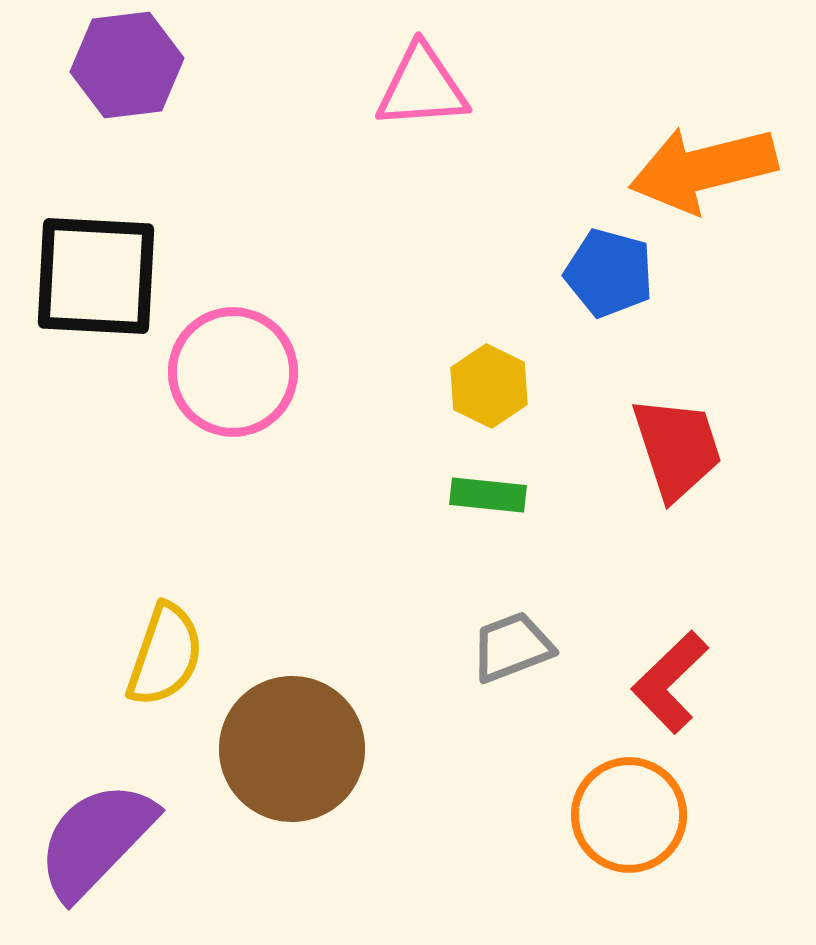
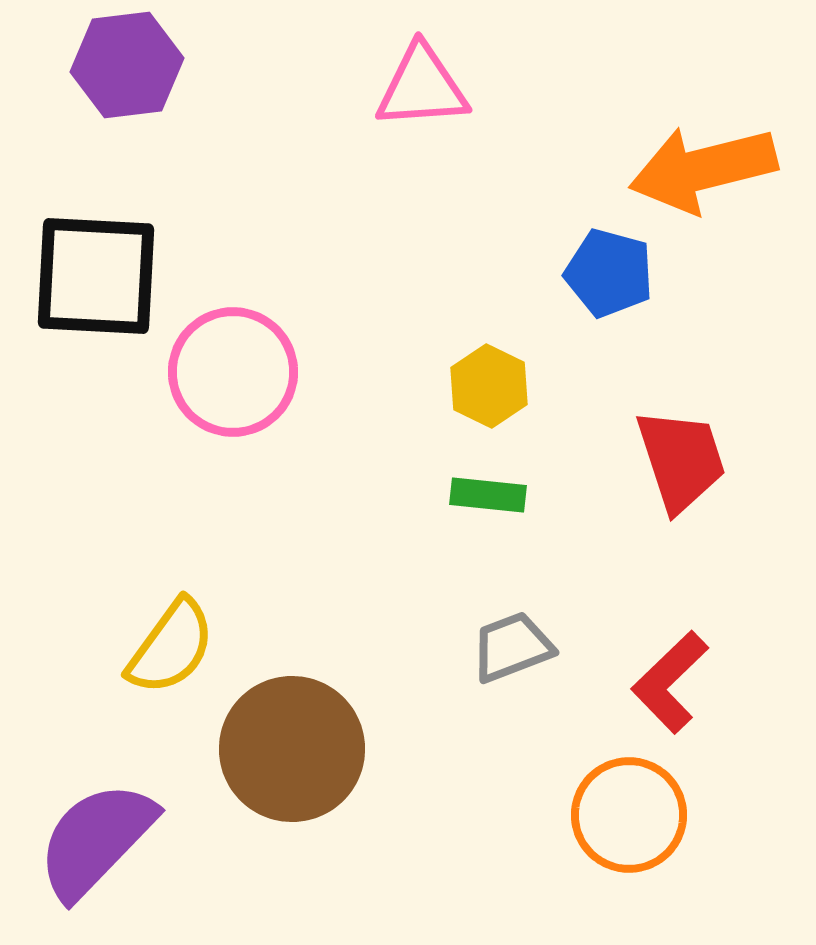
red trapezoid: moved 4 px right, 12 px down
yellow semicircle: moved 6 px right, 8 px up; rotated 17 degrees clockwise
